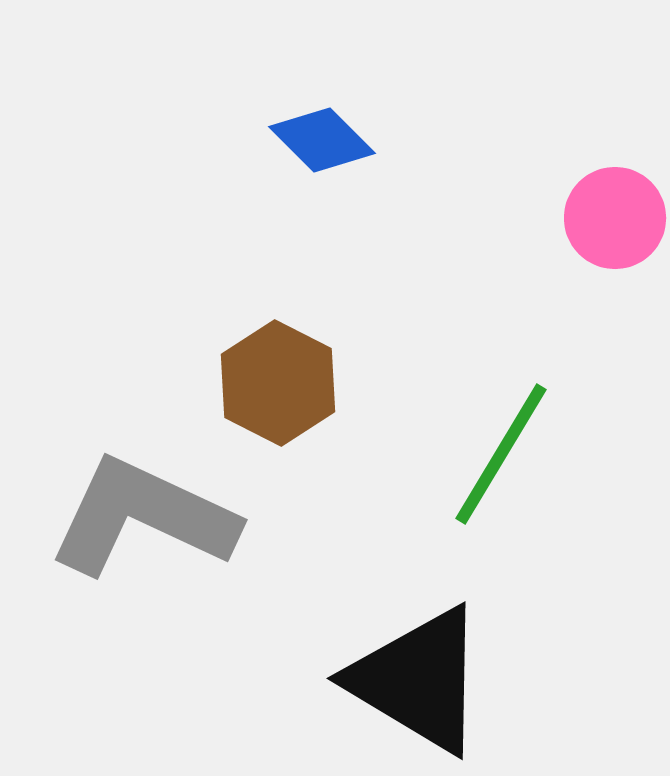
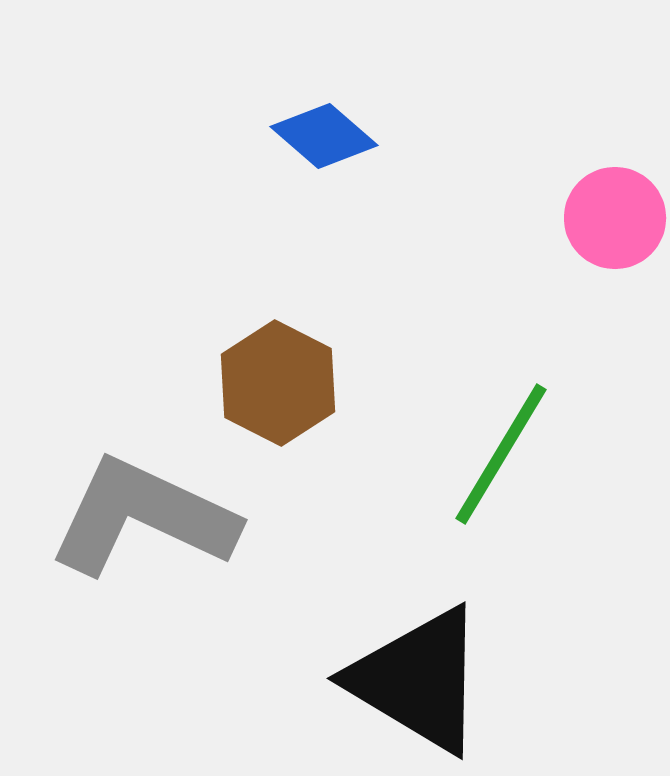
blue diamond: moved 2 px right, 4 px up; rotated 4 degrees counterclockwise
